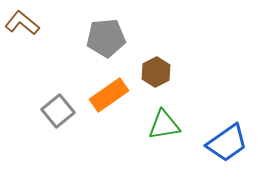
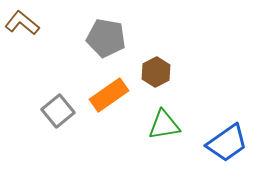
gray pentagon: rotated 15 degrees clockwise
